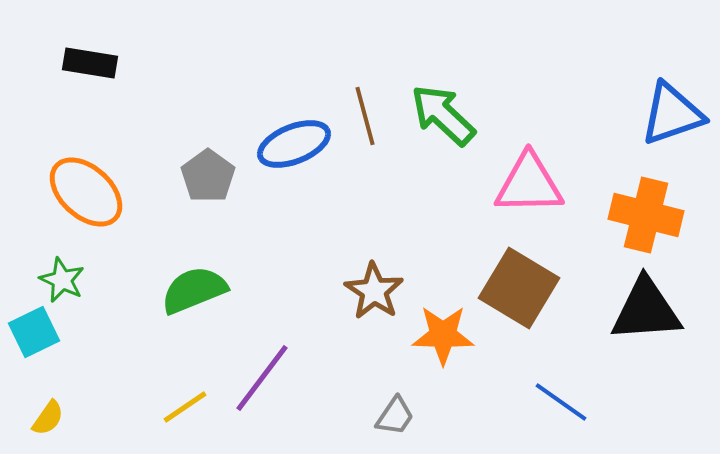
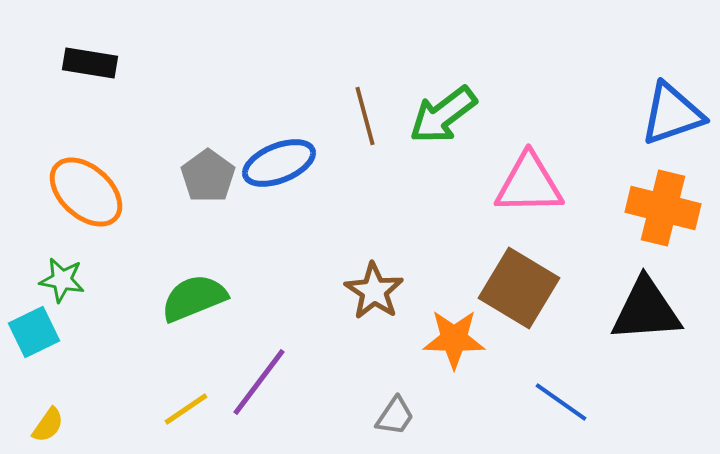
green arrow: rotated 80 degrees counterclockwise
blue ellipse: moved 15 px left, 19 px down
orange cross: moved 17 px right, 7 px up
green star: rotated 15 degrees counterclockwise
green semicircle: moved 8 px down
orange star: moved 11 px right, 4 px down
purple line: moved 3 px left, 4 px down
yellow line: moved 1 px right, 2 px down
yellow semicircle: moved 7 px down
